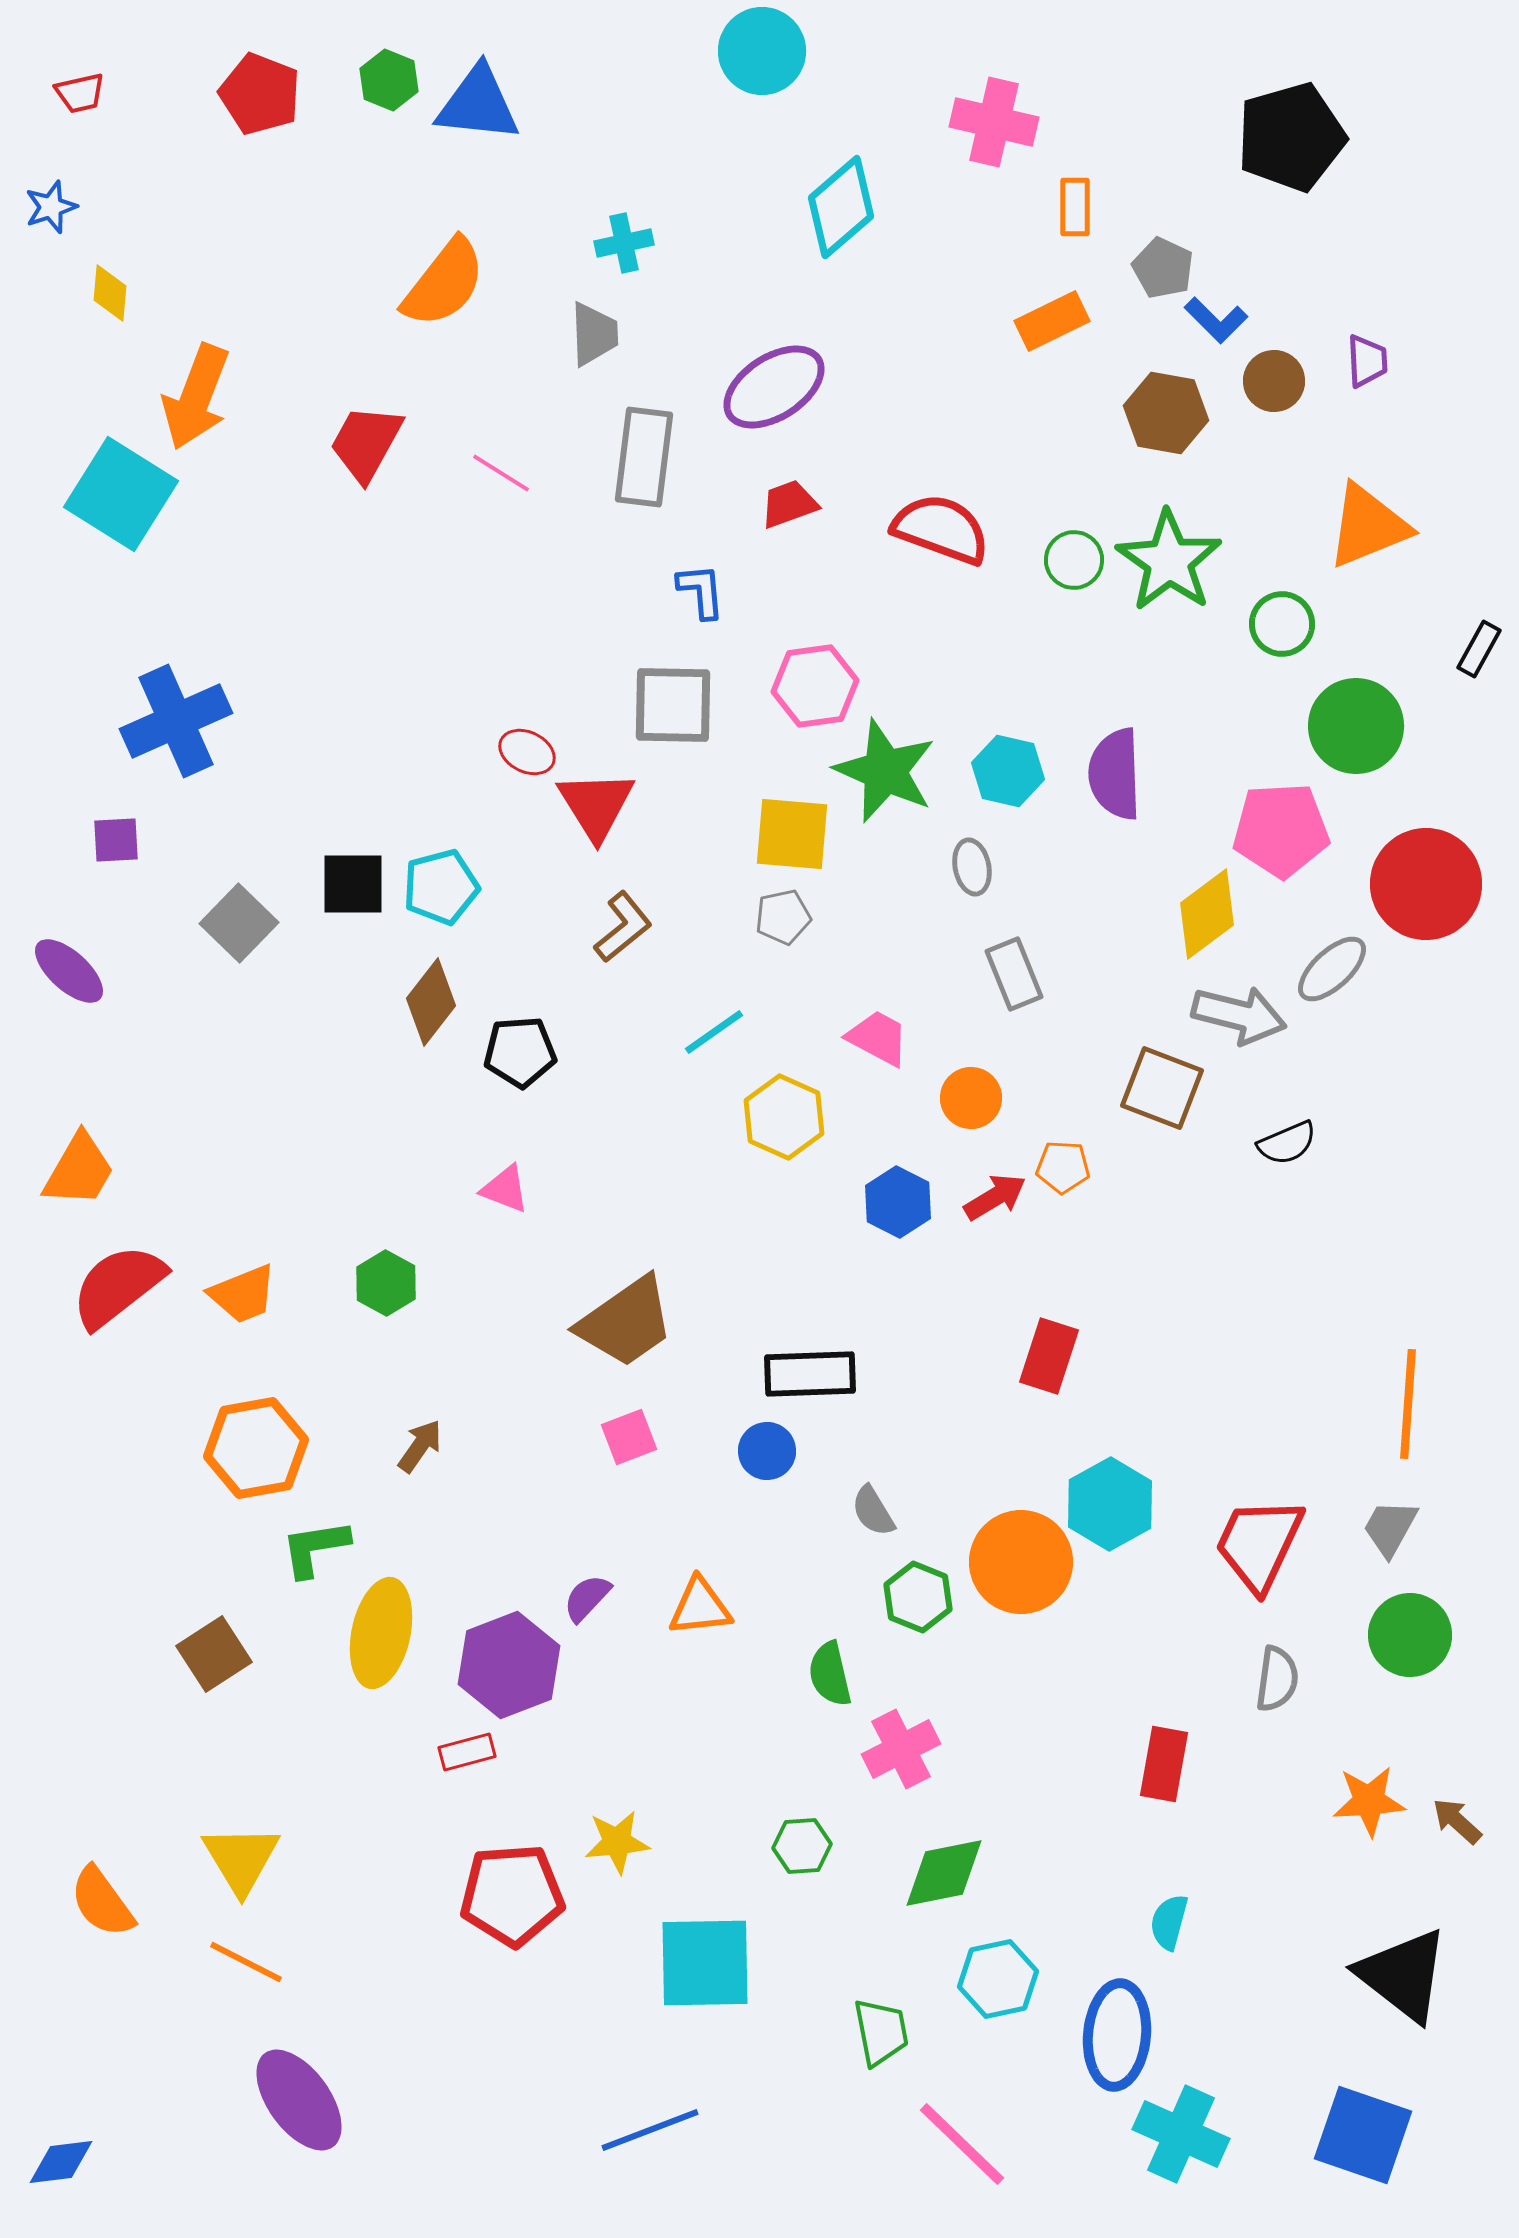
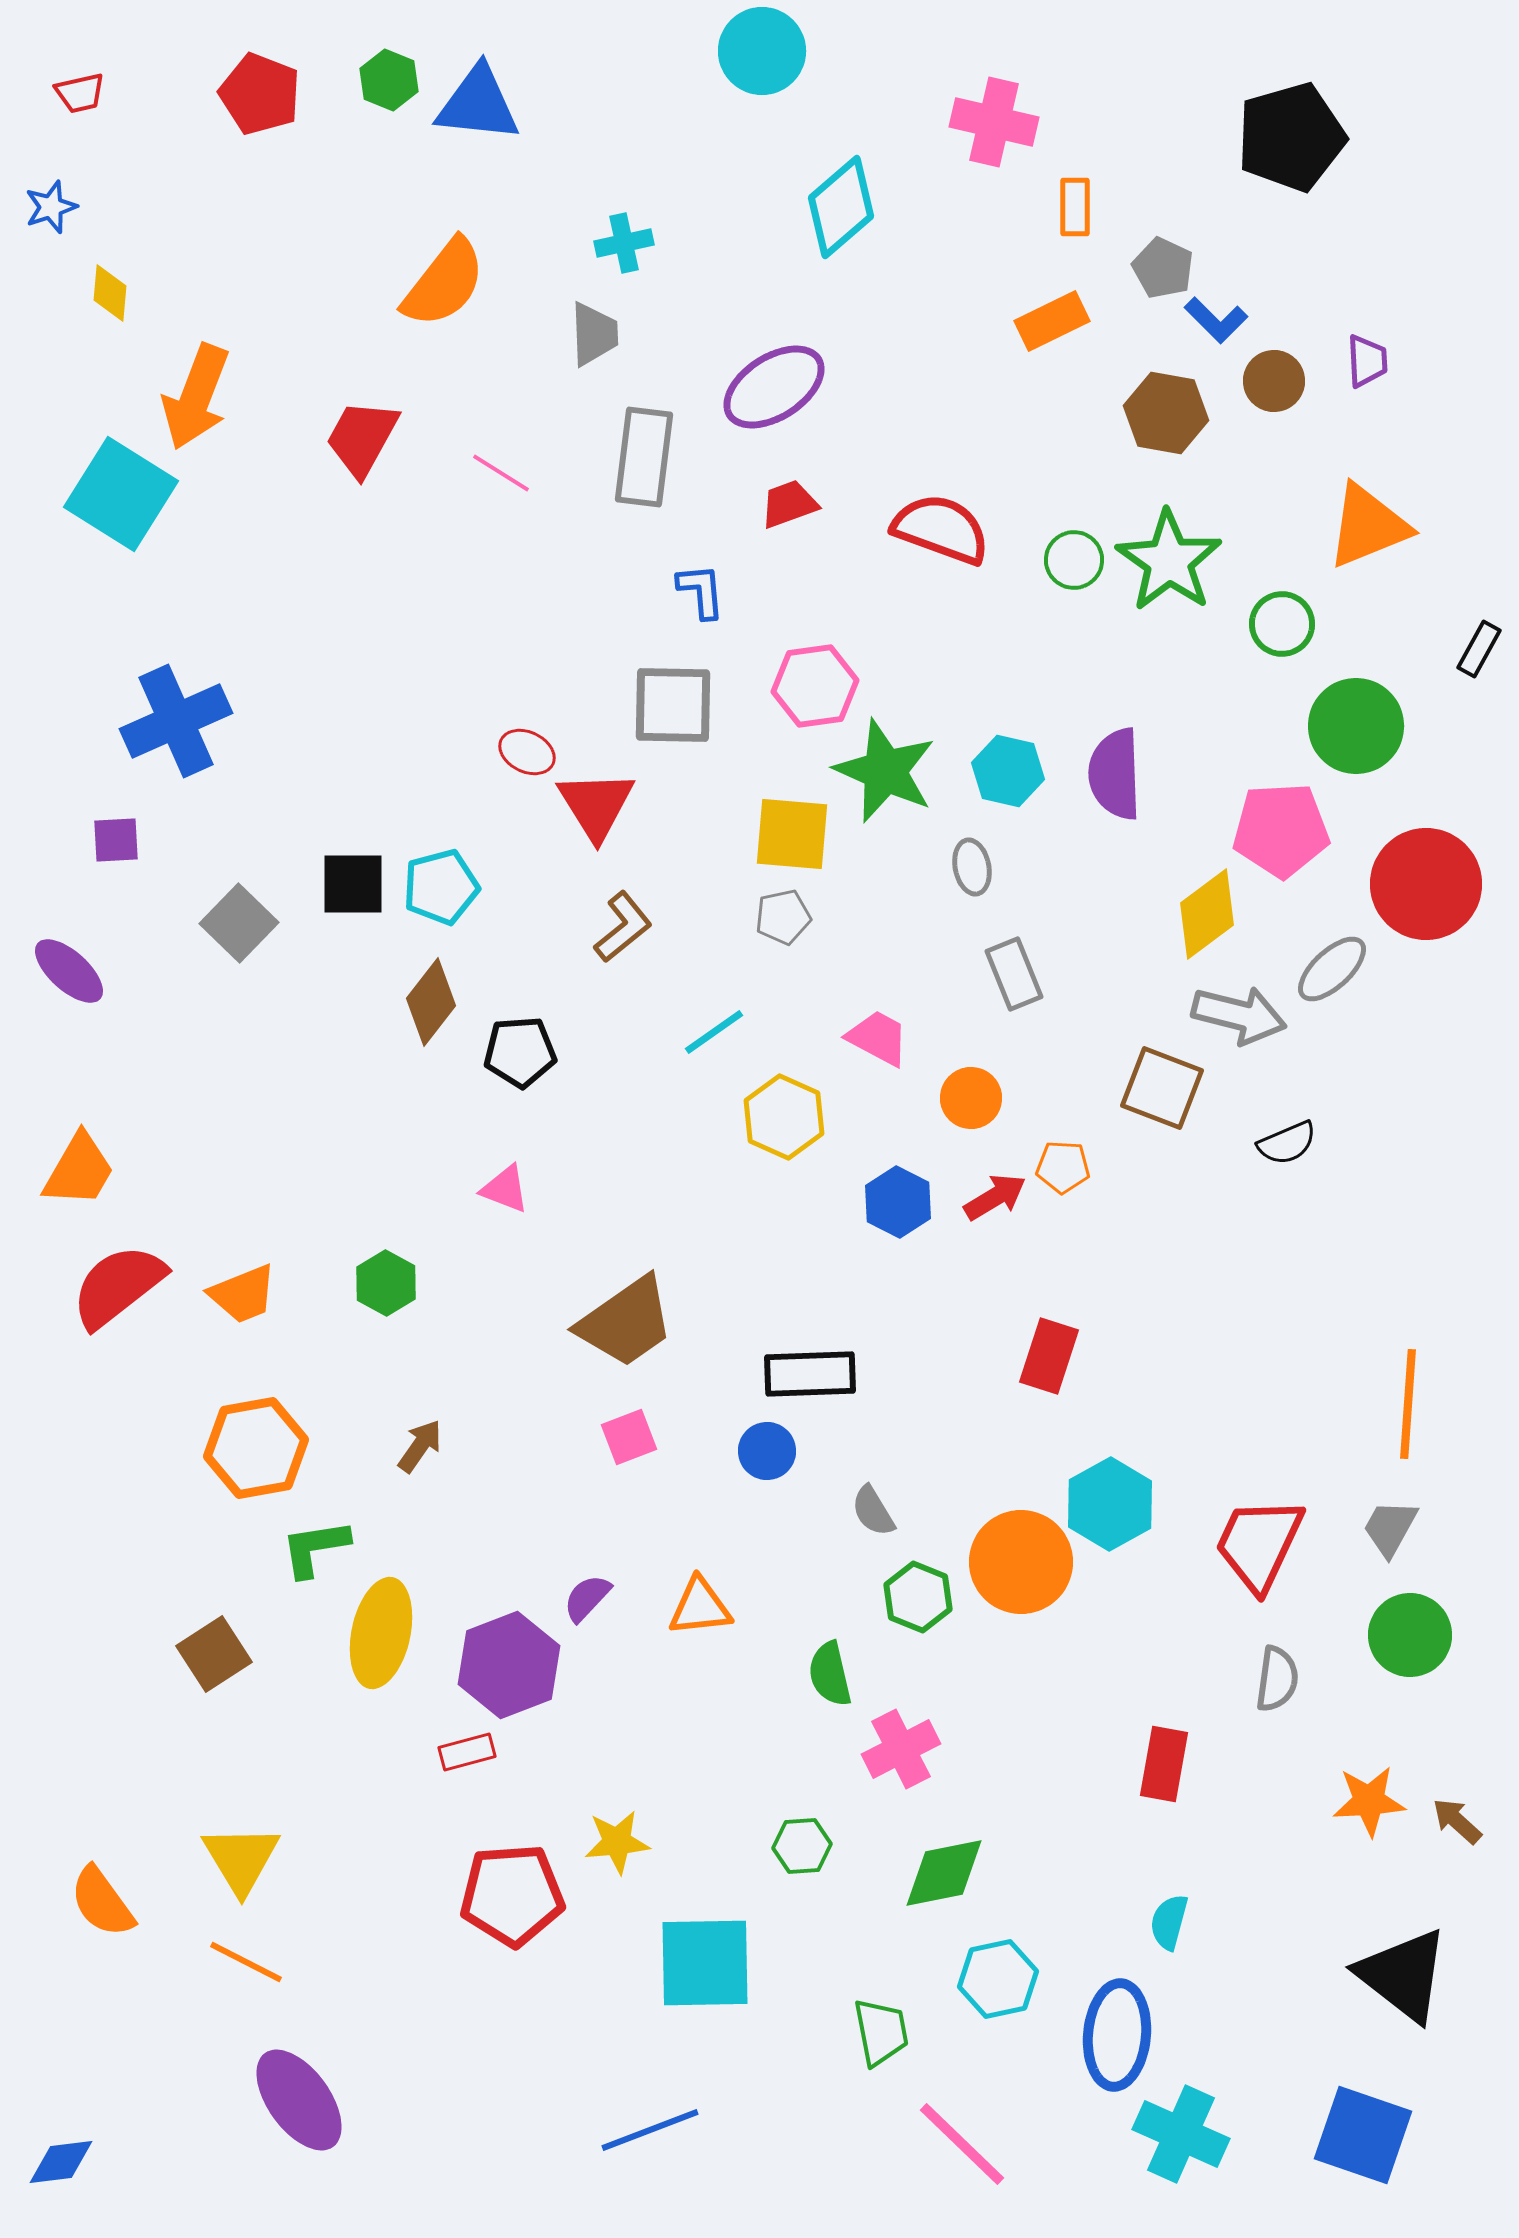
red trapezoid at (366, 443): moved 4 px left, 5 px up
